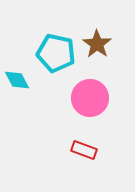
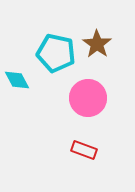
pink circle: moved 2 px left
